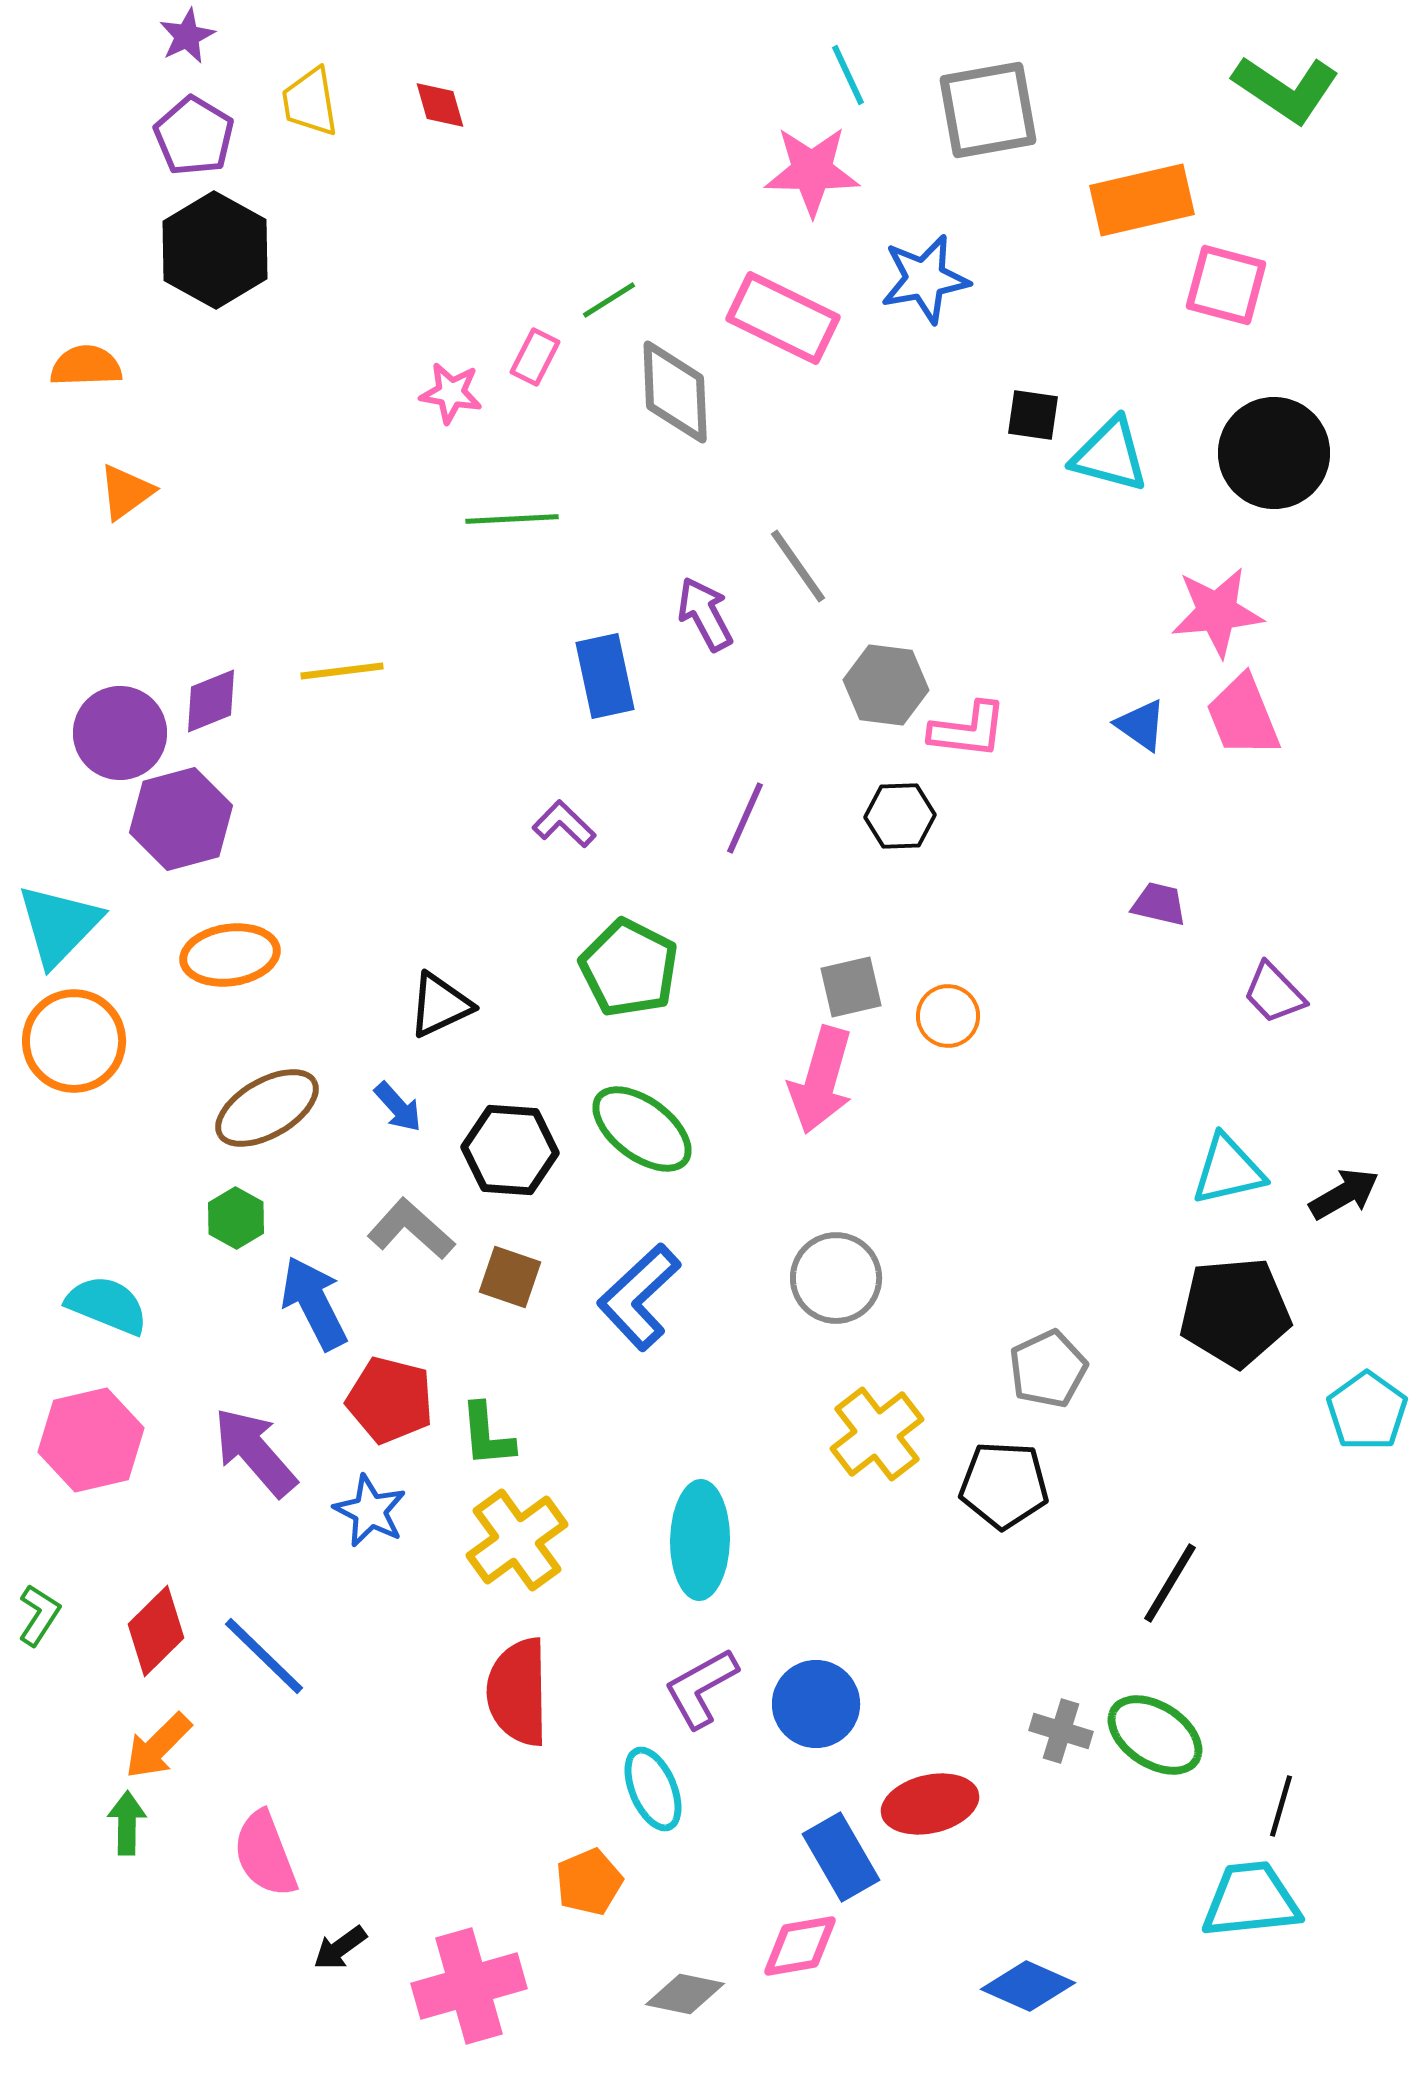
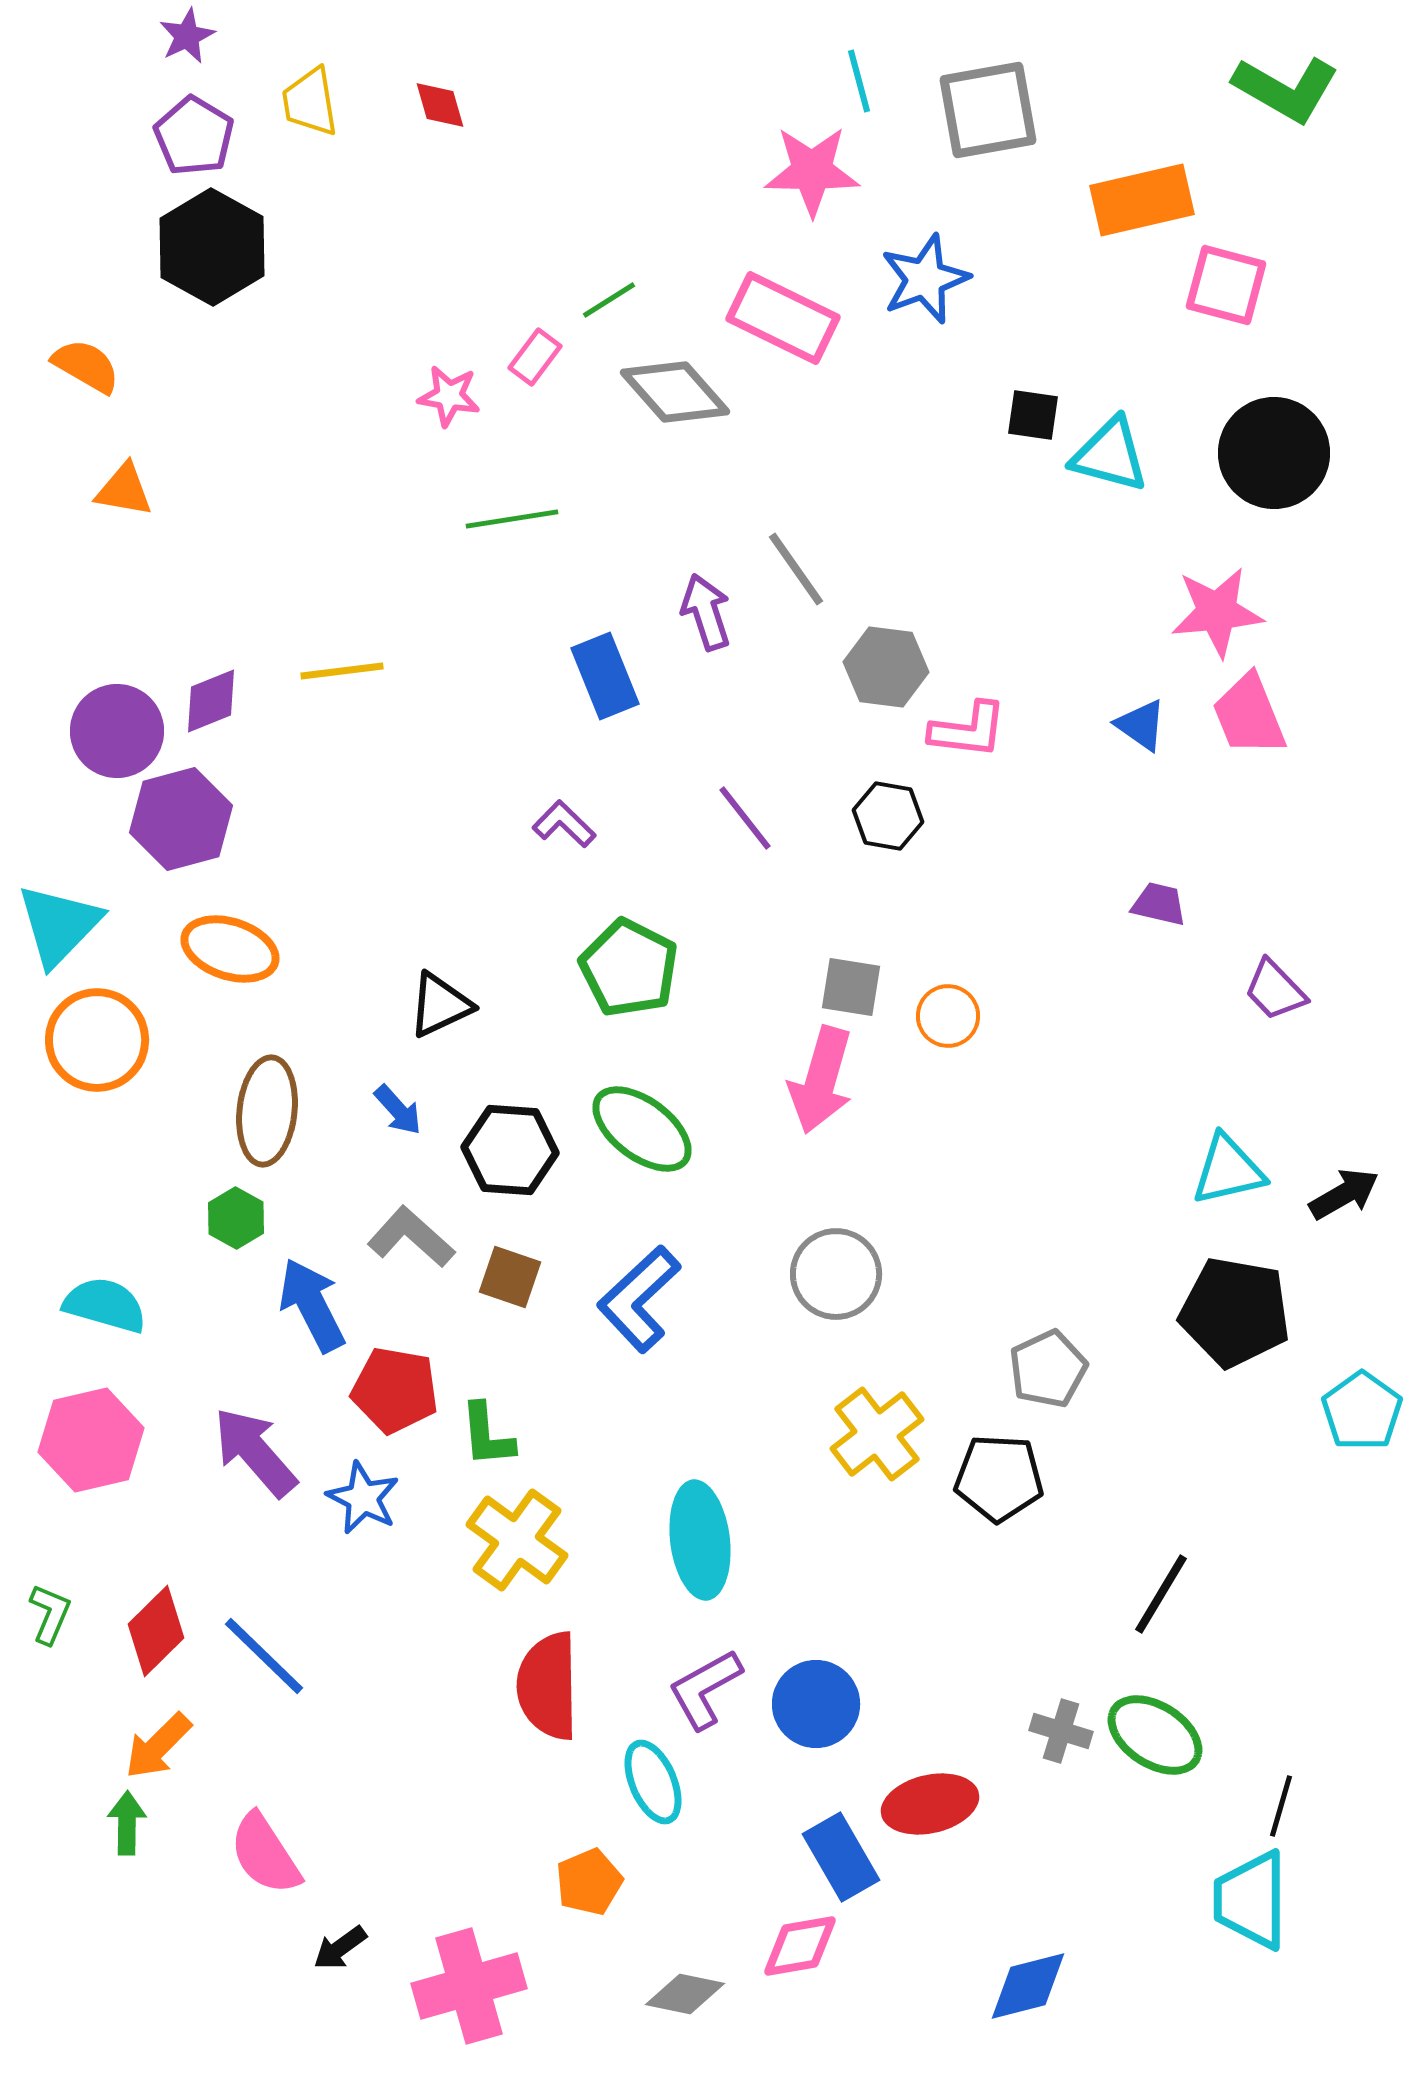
cyan line at (848, 75): moved 11 px right, 6 px down; rotated 10 degrees clockwise
green L-shape at (1286, 89): rotated 4 degrees counterclockwise
black hexagon at (215, 250): moved 3 px left, 3 px up
blue star at (925, 279): rotated 10 degrees counterclockwise
pink rectangle at (535, 357): rotated 10 degrees clockwise
orange semicircle at (86, 366): rotated 32 degrees clockwise
gray diamond at (675, 392): rotated 39 degrees counterclockwise
pink star at (451, 393): moved 2 px left, 3 px down
orange triangle at (126, 492): moved 2 px left, 2 px up; rotated 46 degrees clockwise
green line at (512, 519): rotated 6 degrees counterclockwise
gray line at (798, 566): moved 2 px left, 3 px down
purple arrow at (705, 614): moved 1 px right, 2 px up; rotated 10 degrees clockwise
blue rectangle at (605, 676): rotated 10 degrees counterclockwise
gray hexagon at (886, 685): moved 18 px up
pink trapezoid at (1243, 716): moved 6 px right, 1 px up
purple circle at (120, 733): moved 3 px left, 2 px up
black hexagon at (900, 816): moved 12 px left; rotated 12 degrees clockwise
purple line at (745, 818): rotated 62 degrees counterclockwise
orange ellipse at (230, 955): moved 6 px up; rotated 26 degrees clockwise
gray square at (851, 987): rotated 22 degrees clockwise
purple trapezoid at (1274, 993): moved 1 px right, 3 px up
orange circle at (74, 1041): moved 23 px right, 1 px up
blue arrow at (398, 1107): moved 3 px down
brown ellipse at (267, 1108): moved 3 px down; rotated 54 degrees counterclockwise
gray L-shape at (411, 1229): moved 8 px down
gray circle at (836, 1278): moved 4 px up
blue L-shape at (639, 1297): moved 2 px down
blue arrow at (314, 1303): moved 2 px left, 2 px down
cyan semicircle at (107, 1305): moved 2 px left; rotated 6 degrees counterclockwise
black pentagon at (1235, 1312): rotated 15 degrees clockwise
red pentagon at (390, 1400): moved 5 px right, 10 px up; rotated 4 degrees counterclockwise
cyan pentagon at (1367, 1411): moved 5 px left
black pentagon at (1004, 1485): moved 5 px left, 7 px up
blue star at (370, 1511): moved 7 px left, 13 px up
yellow cross at (517, 1540): rotated 18 degrees counterclockwise
cyan ellipse at (700, 1540): rotated 8 degrees counterclockwise
black line at (1170, 1583): moved 9 px left, 11 px down
green L-shape at (39, 1615): moved 11 px right, 1 px up; rotated 10 degrees counterclockwise
purple L-shape at (701, 1688): moved 4 px right, 1 px down
red semicircle at (518, 1692): moved 30 px right, 6 px up
cyan ellipse at (653, 1789): moved 7 px up
pink semicircle at (265, 1854): rotated 12 degrees counterclockwise
cyan trapezoid at (1251, 1900): rotated 84 degrees counterclockwise
blue diamond at (1028, 1986): rotated 38 degrees counterclockwise
